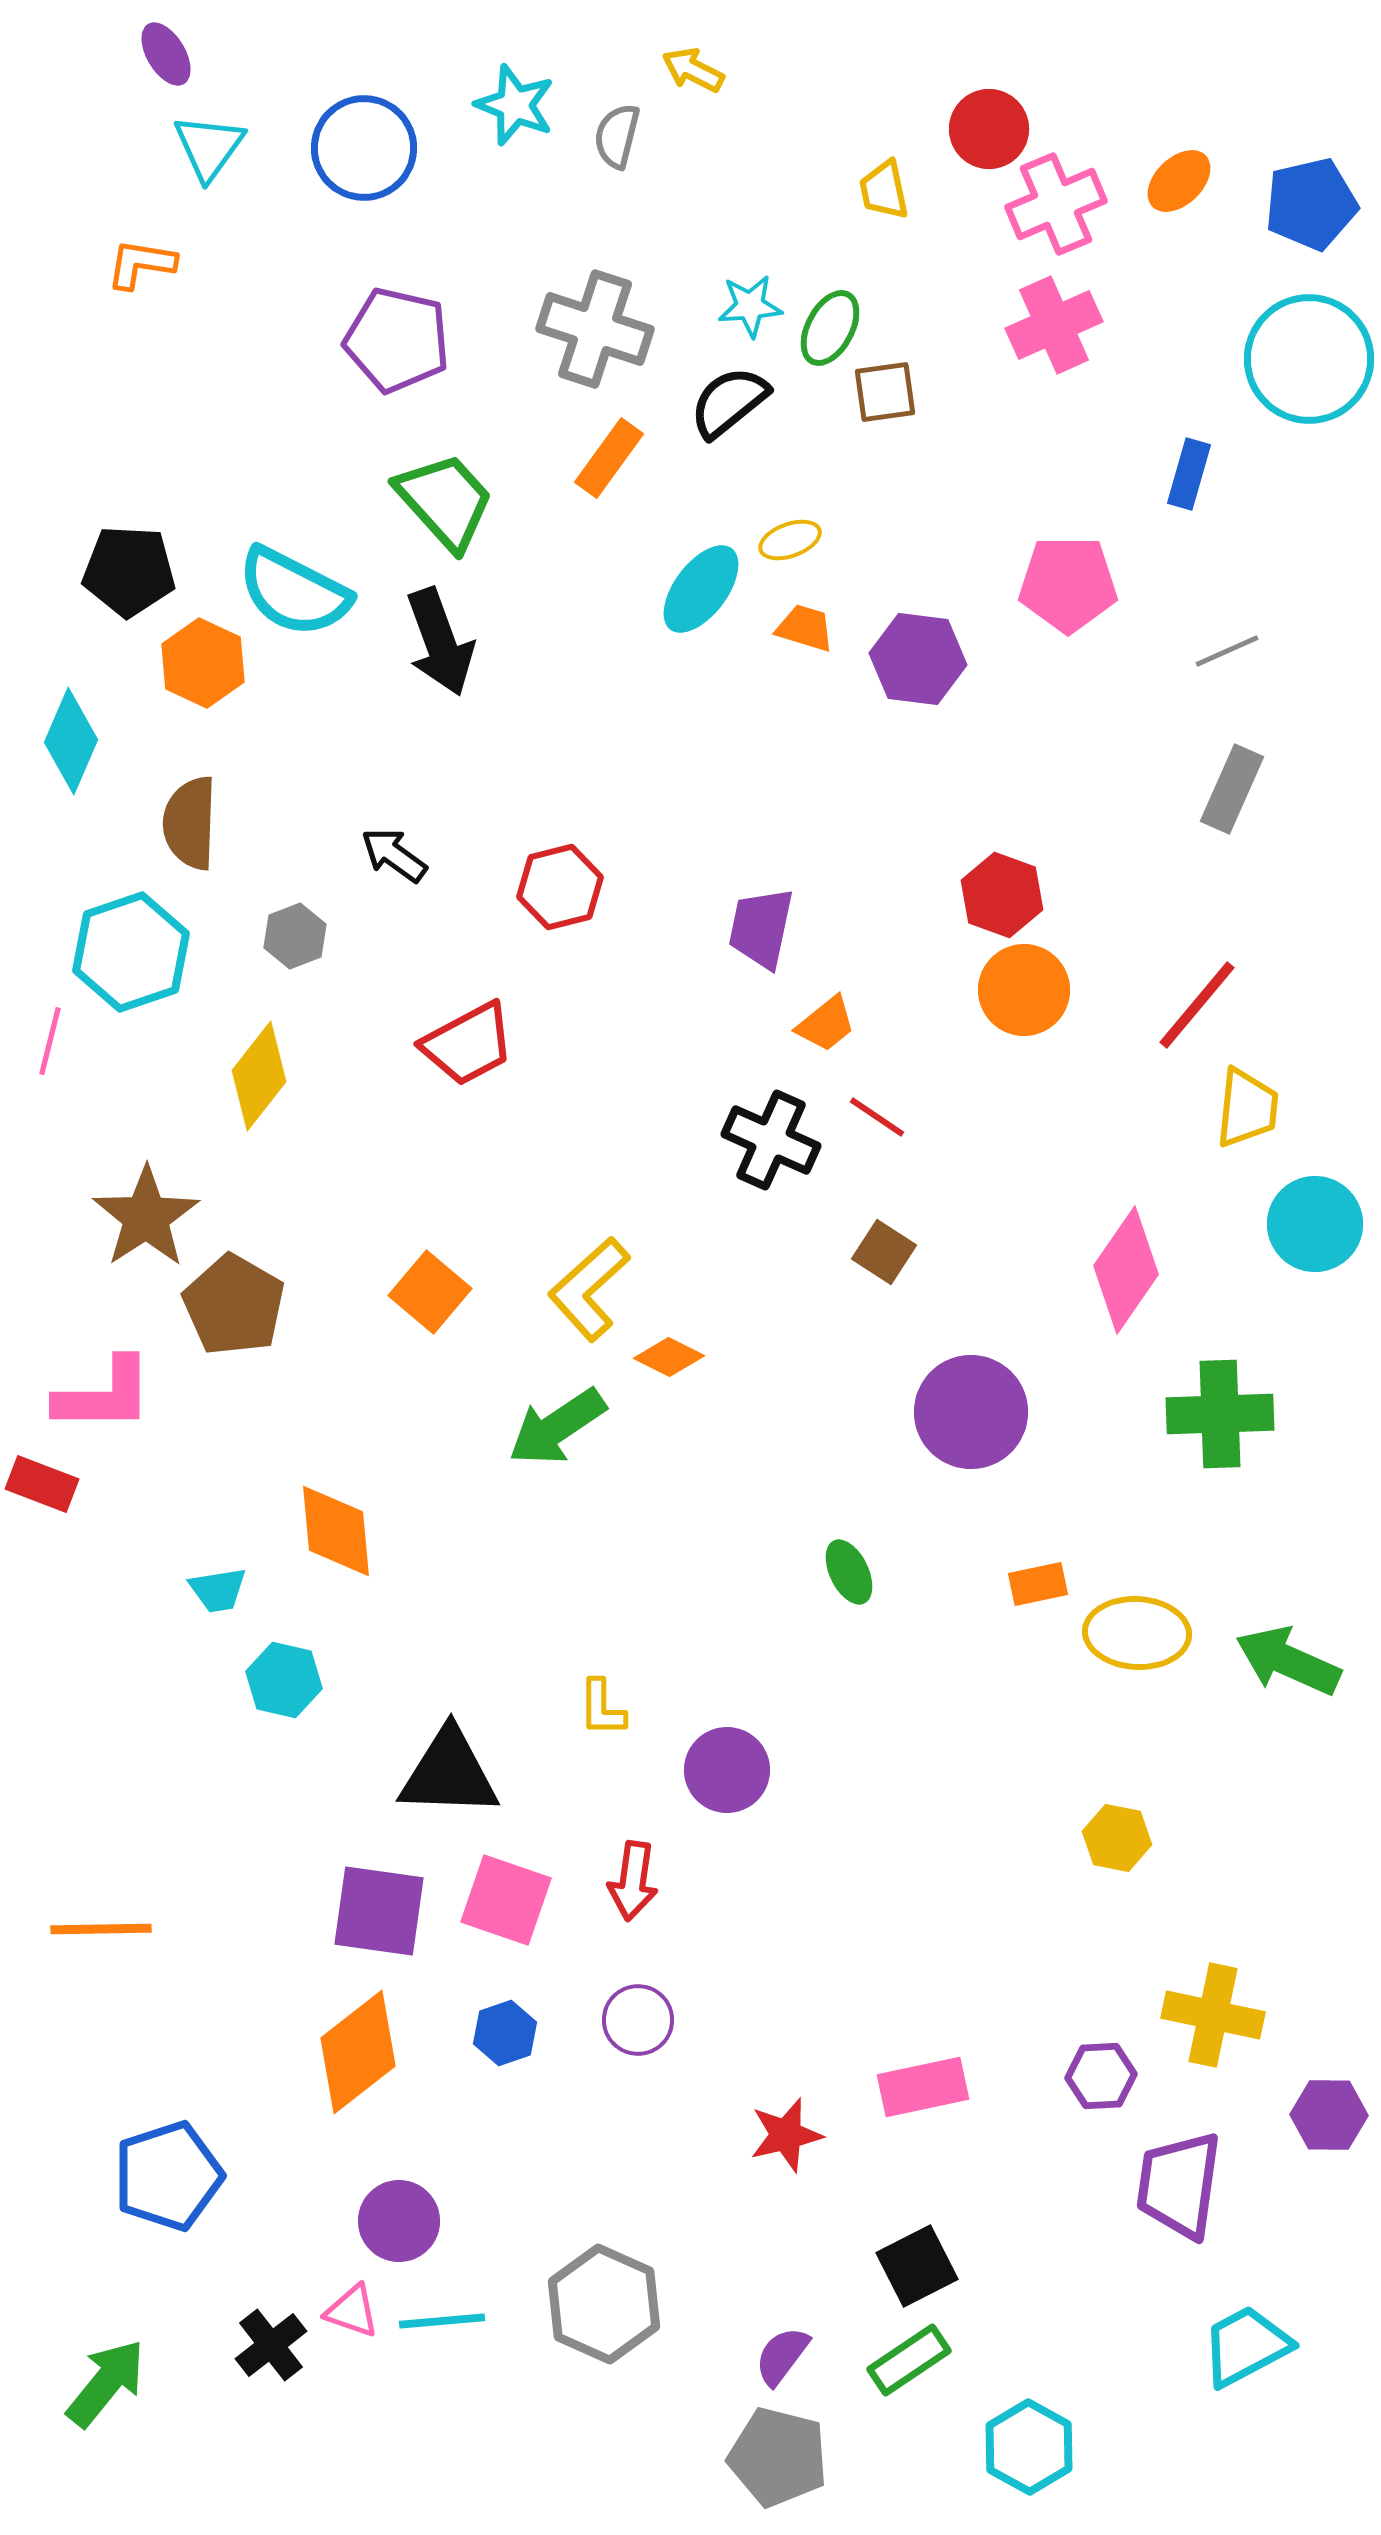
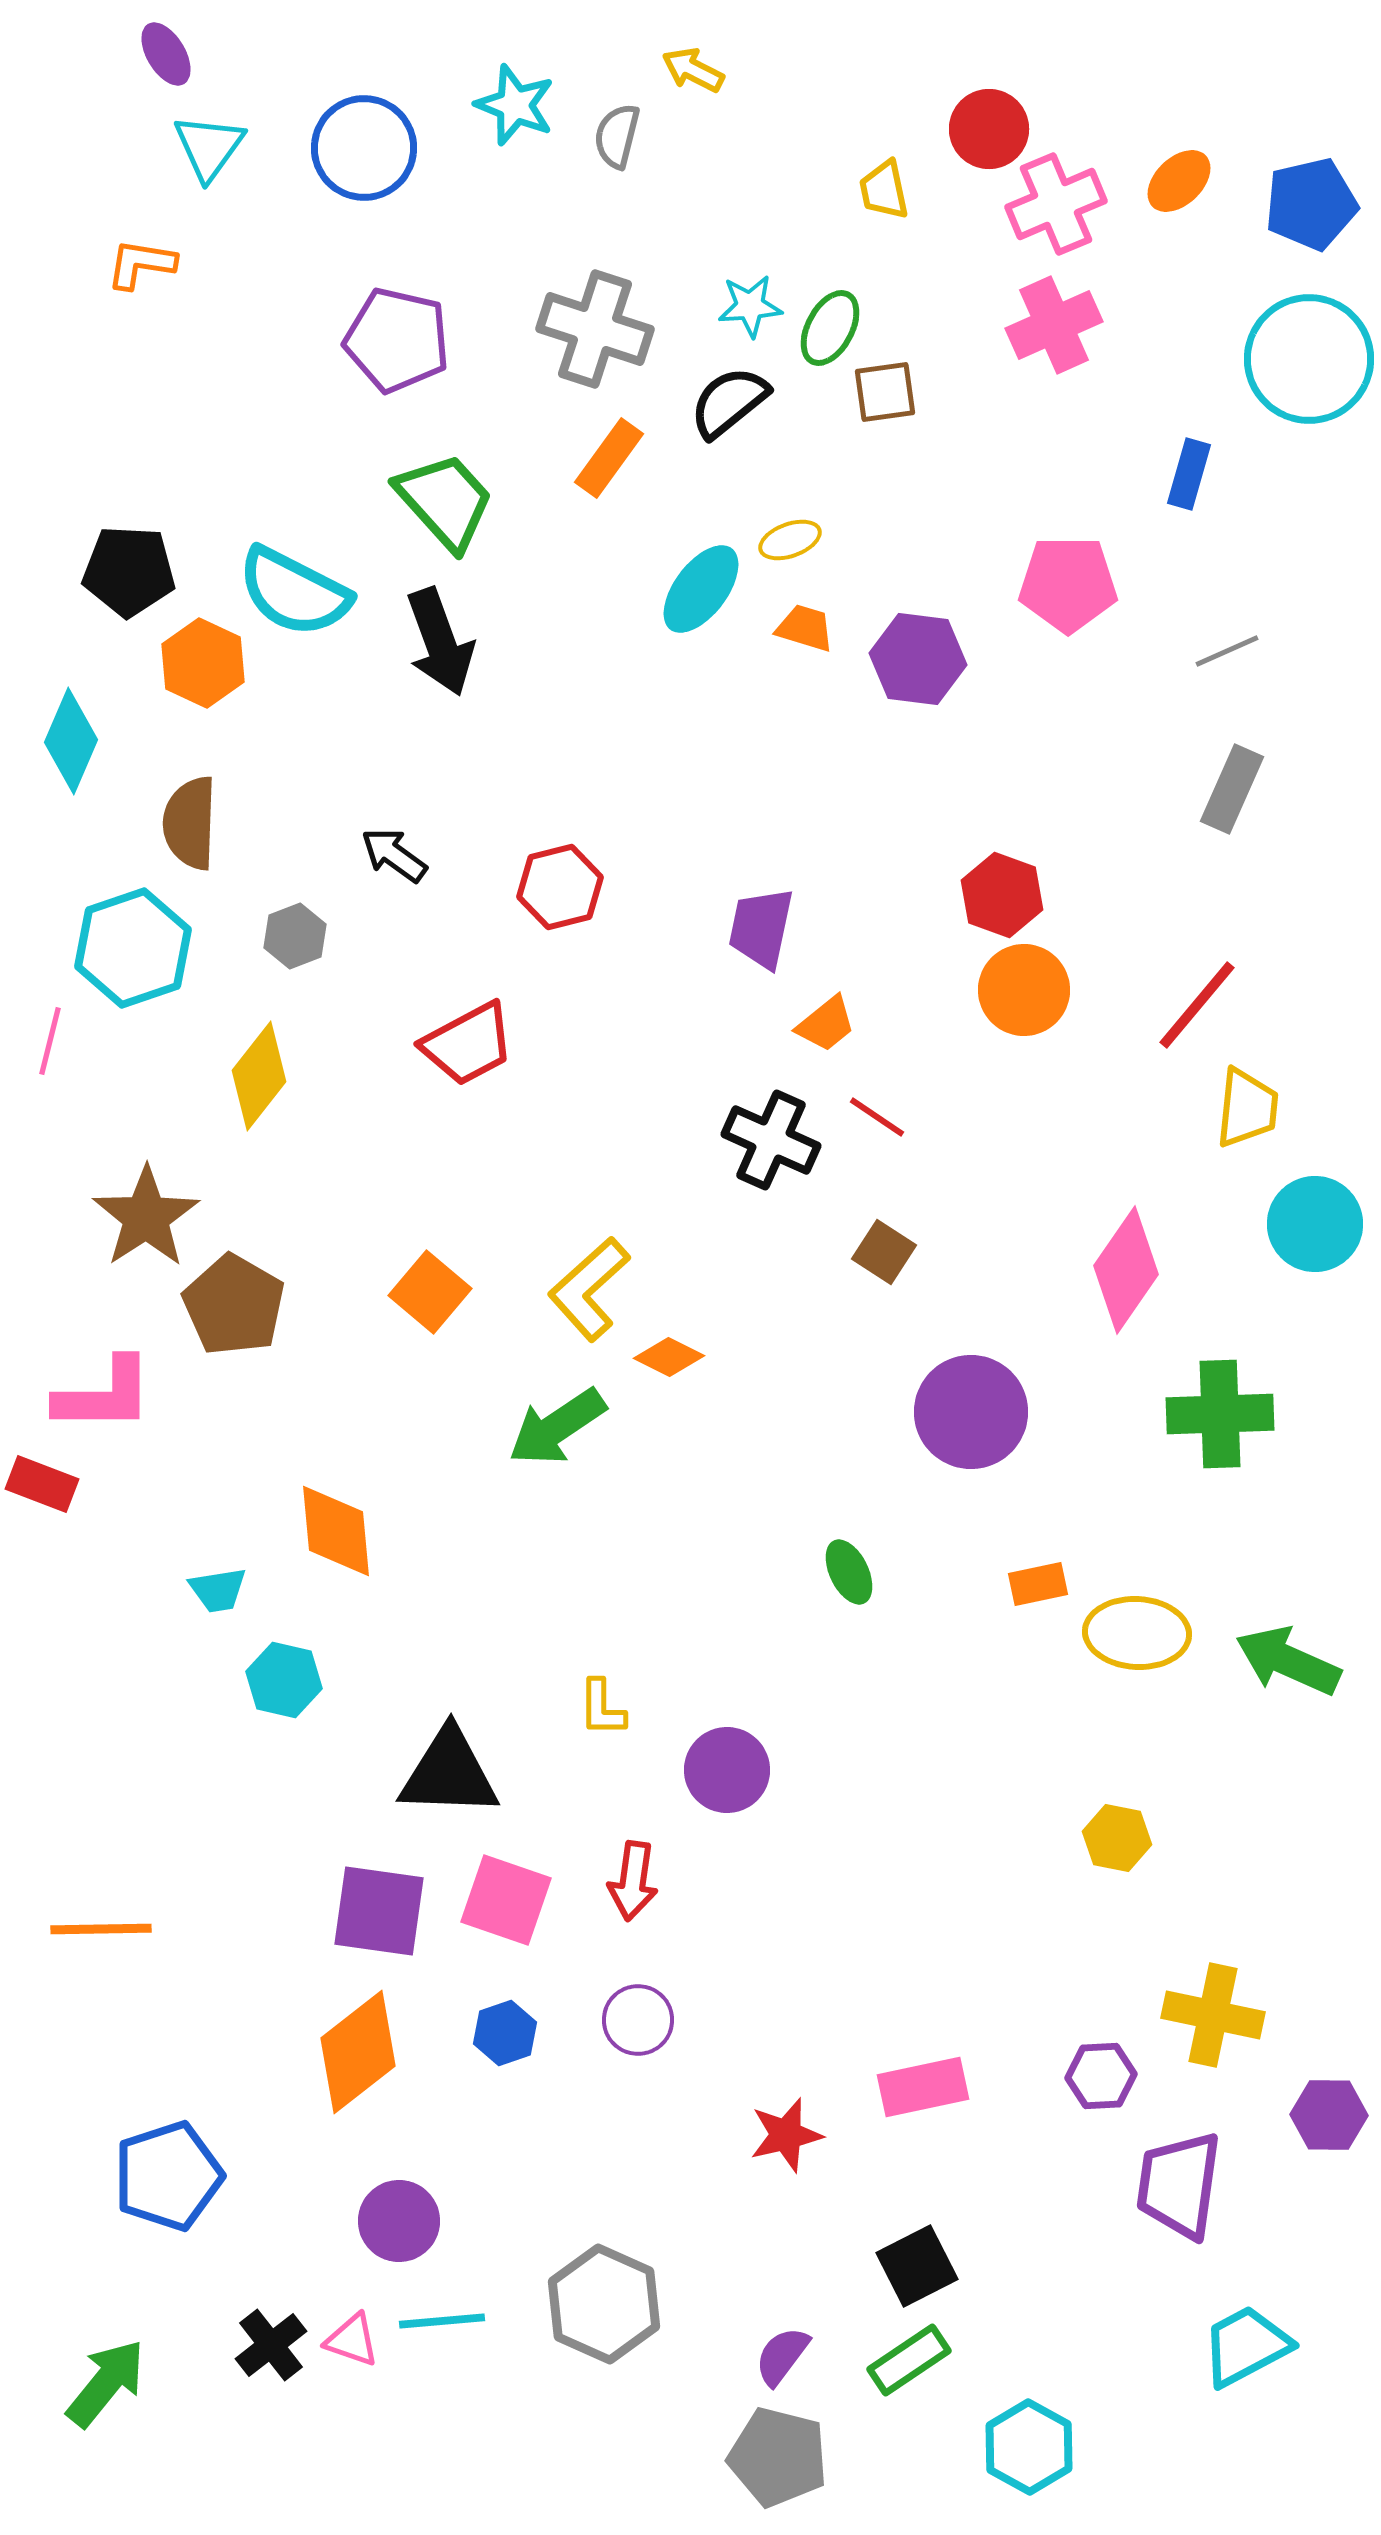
cyan hexagon at (131, 952): moved 2 px right, 4 px up
pink triangle at (352, 2311): moved 29 px down
